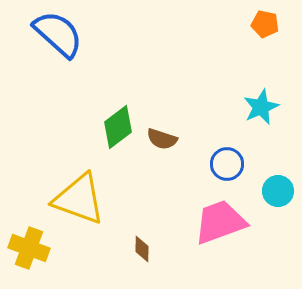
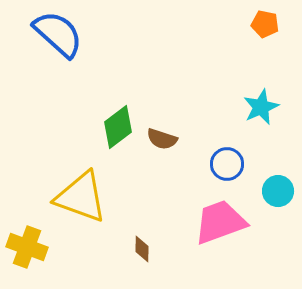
yellow triangle: moved 2 px right, 2 px up
yellow cross: moved 2 px left, 1 px up
